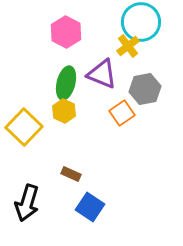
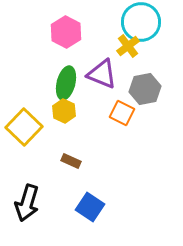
orange square: rotated 30 degrees counterclockwise
brown rectangle: moved 13 px up
